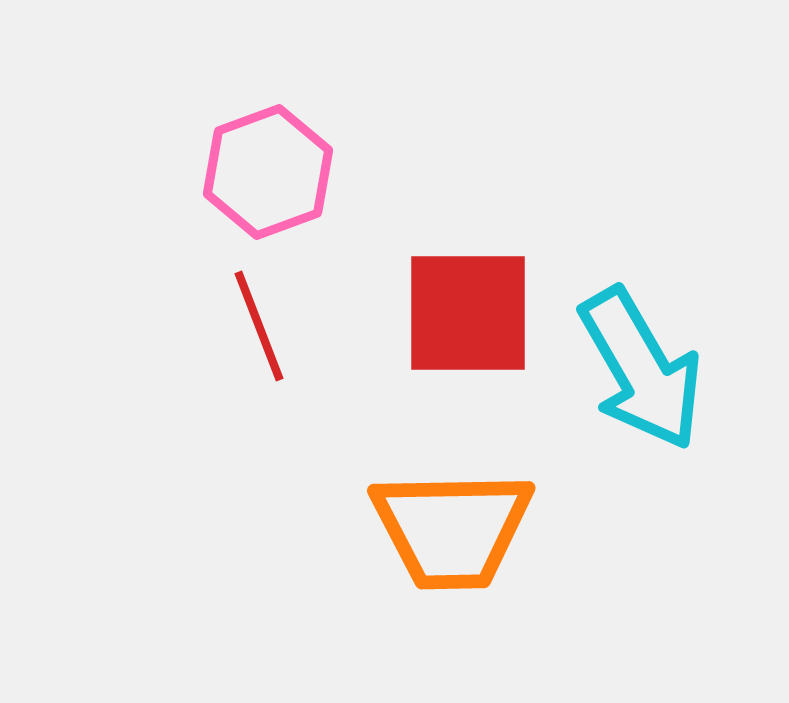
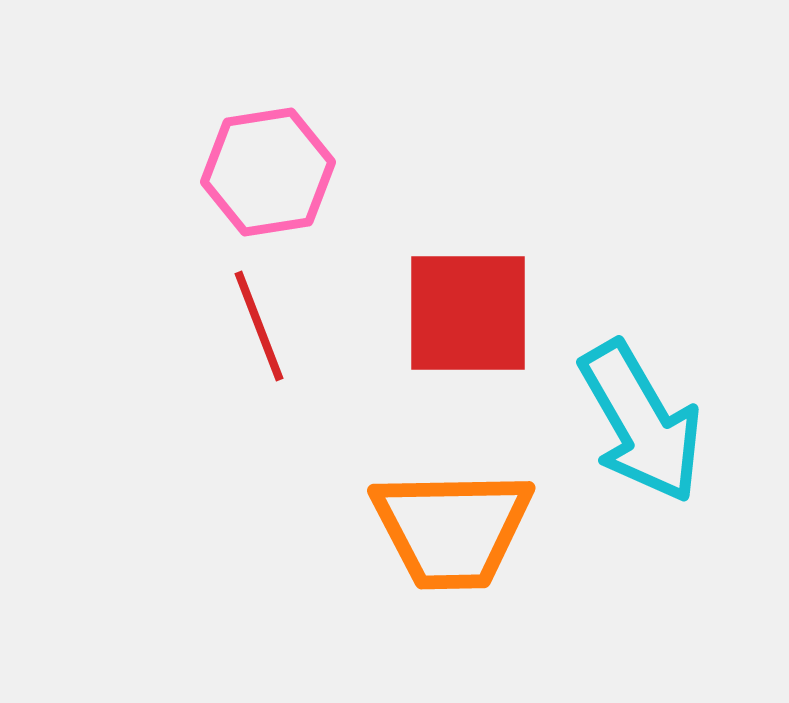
pink hexagon: rotated 11 degrees clockwise
cyan arrow: moved 53 px down
